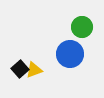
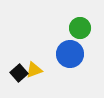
green circle: moved 2 px left, 1 px down
black square: moved 1 px left, 4 px down
